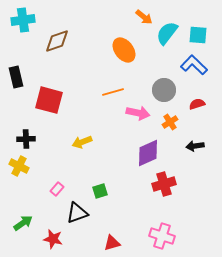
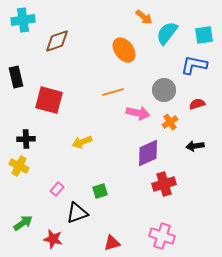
cyan square: moved 6 px right; rotated 12 degrees counterclockwise
blue L-shape: rotated 32 degrees counterclockwise
